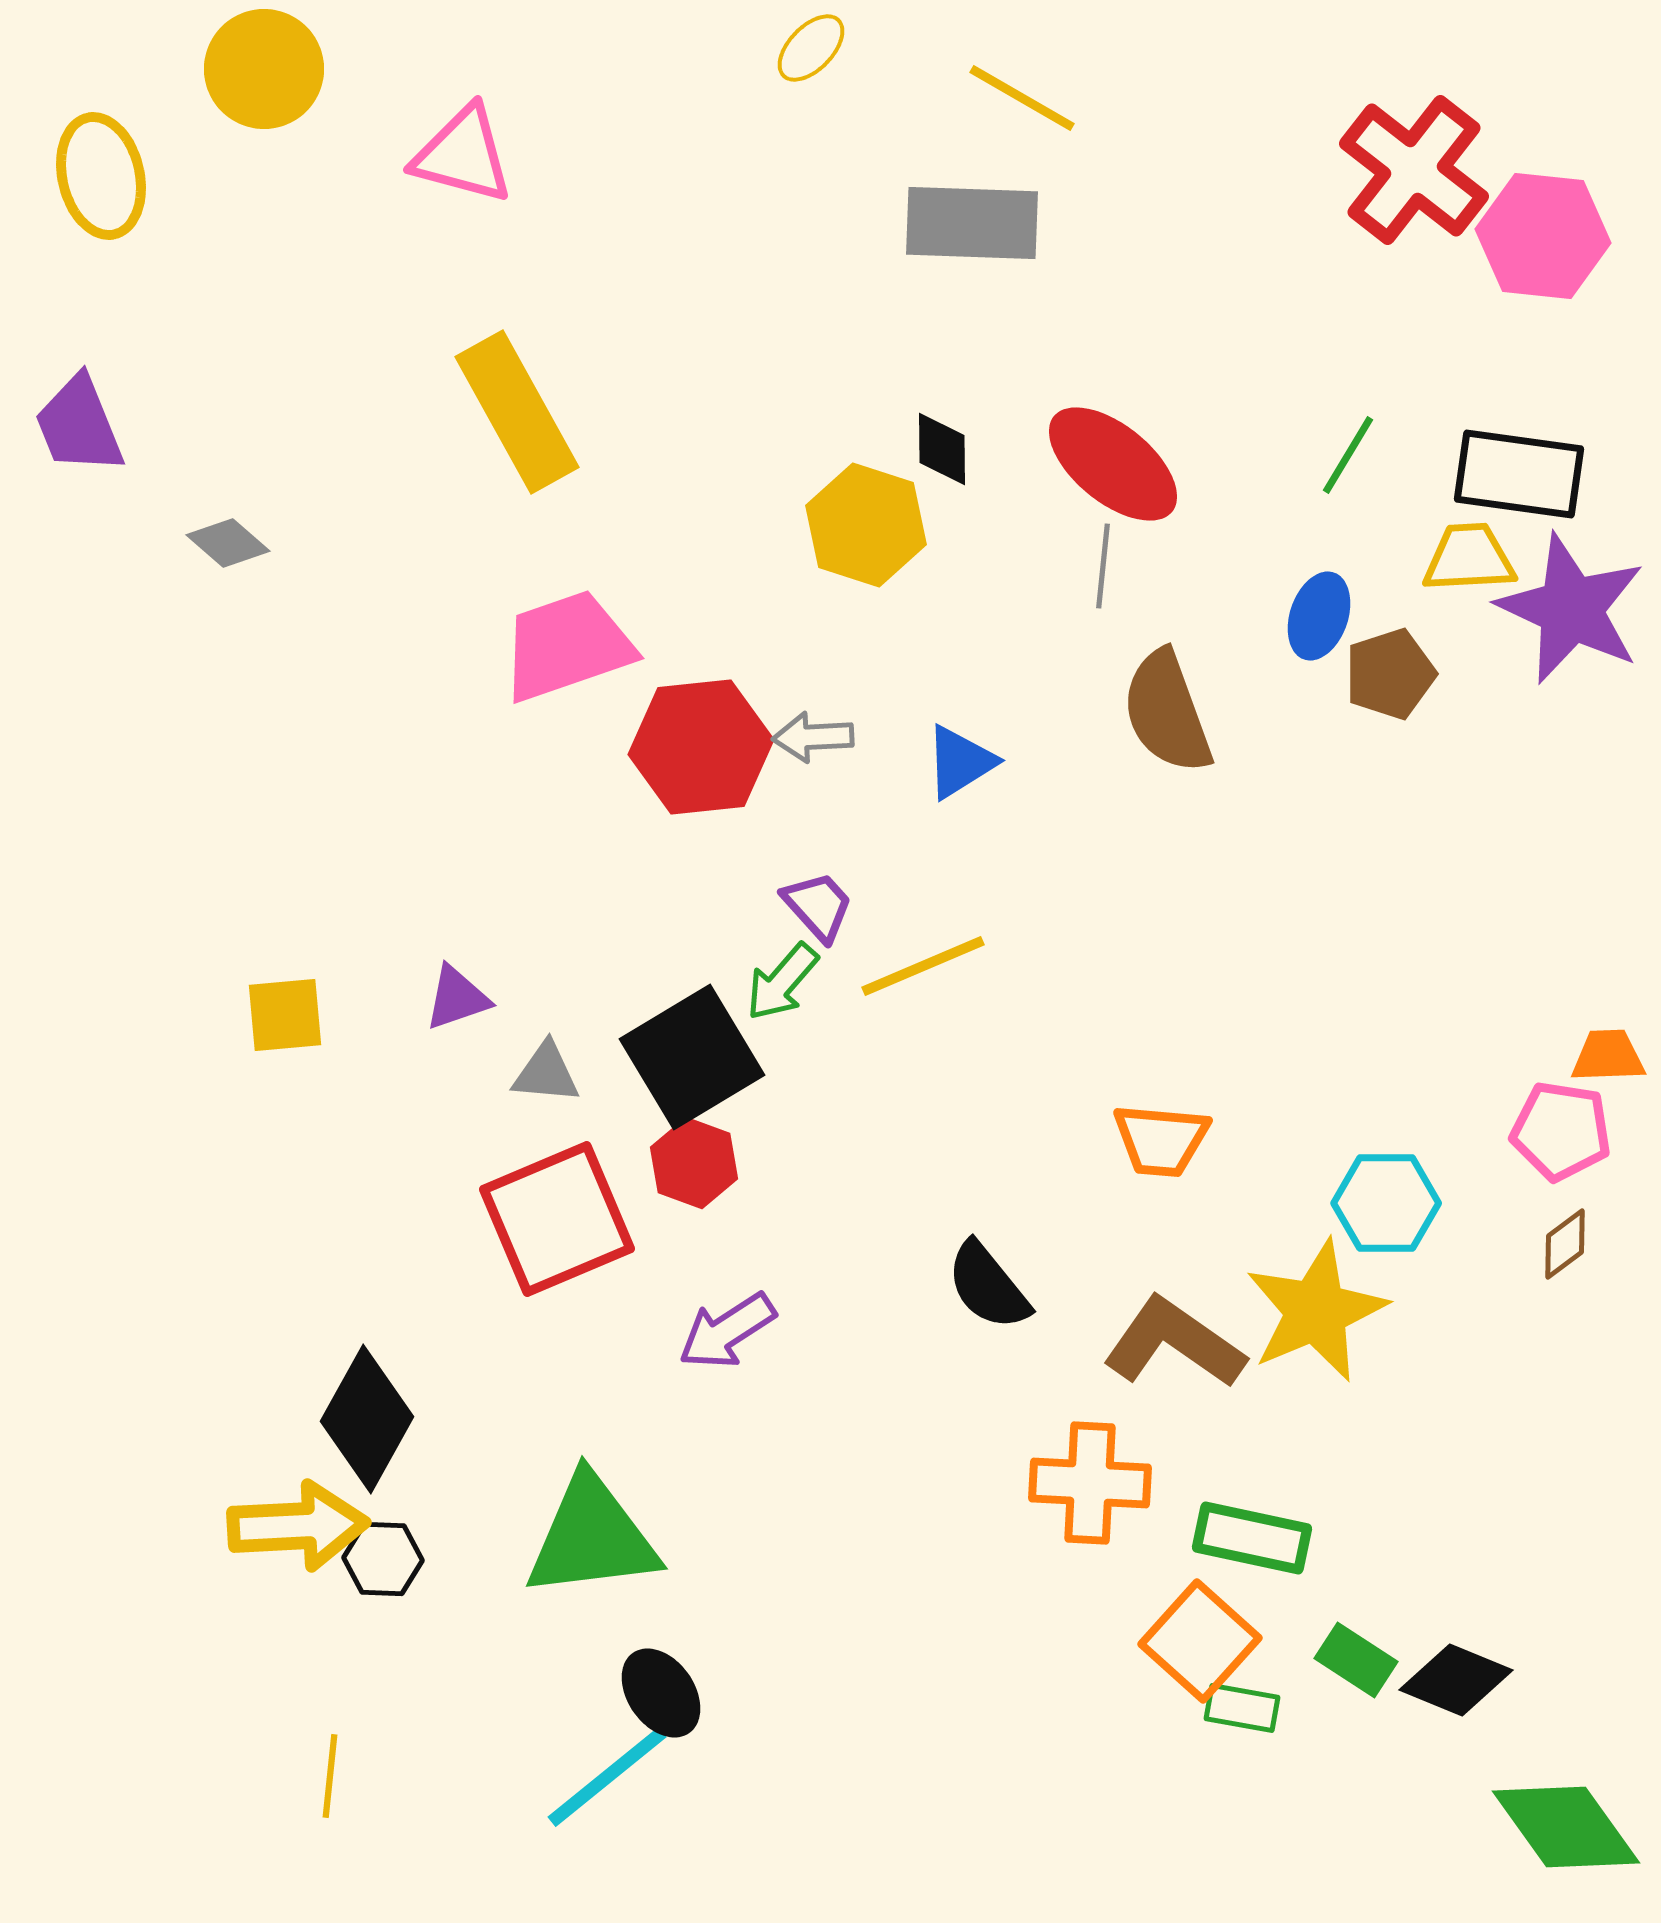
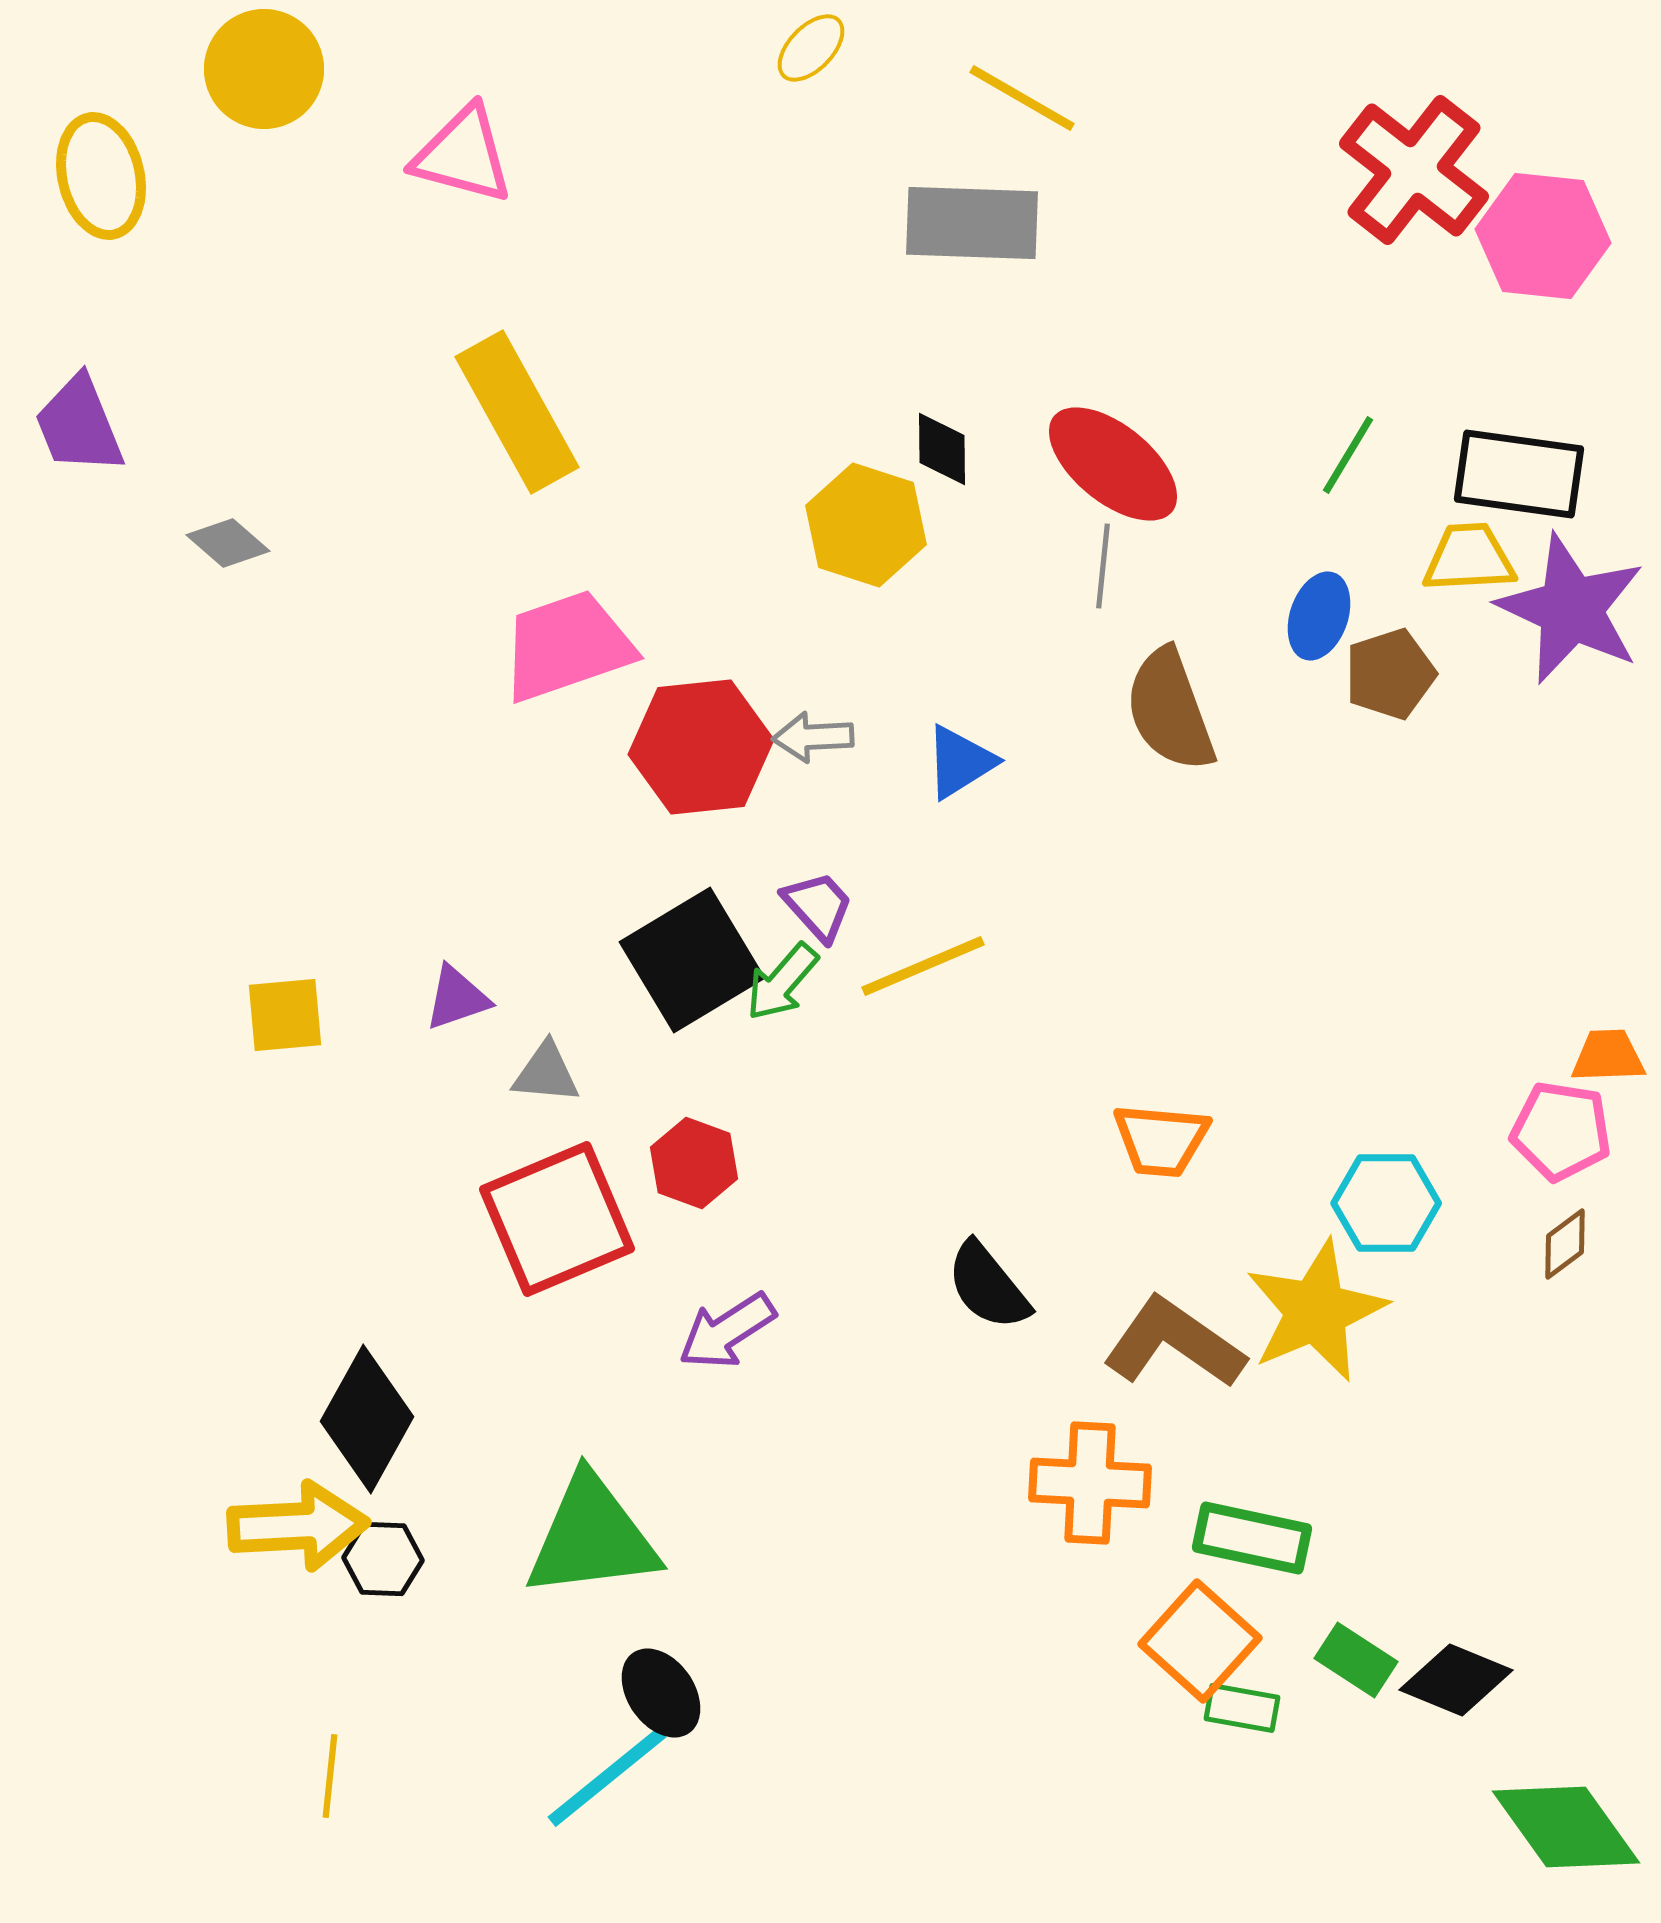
brown semicircle at (1167, 712): moved 3 px right, 2 px up
black square at (692, 1057): moved 97 px up
